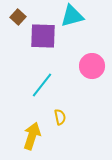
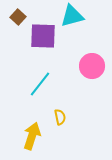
cyan line: moved 2 px left, 1 px up
